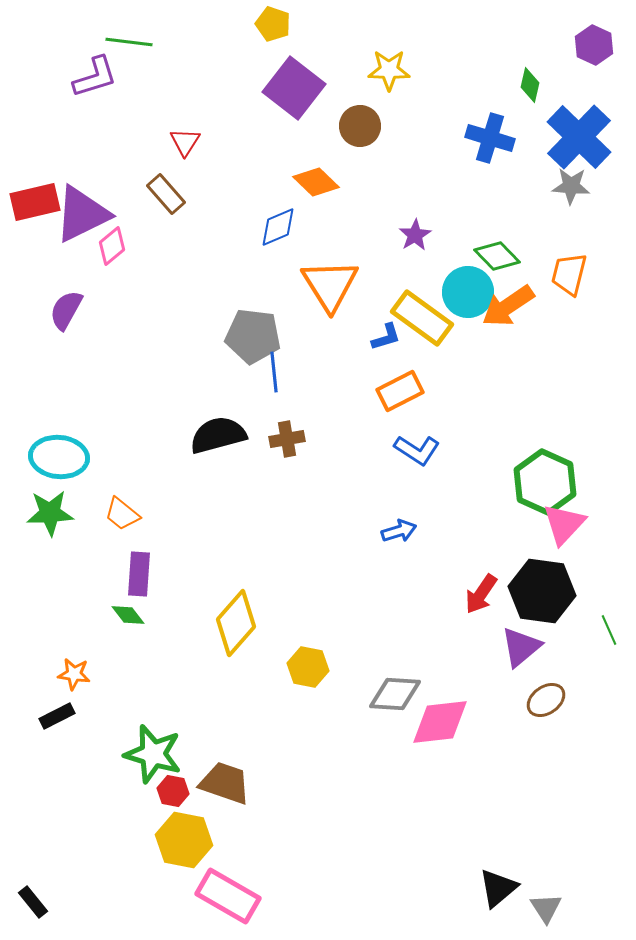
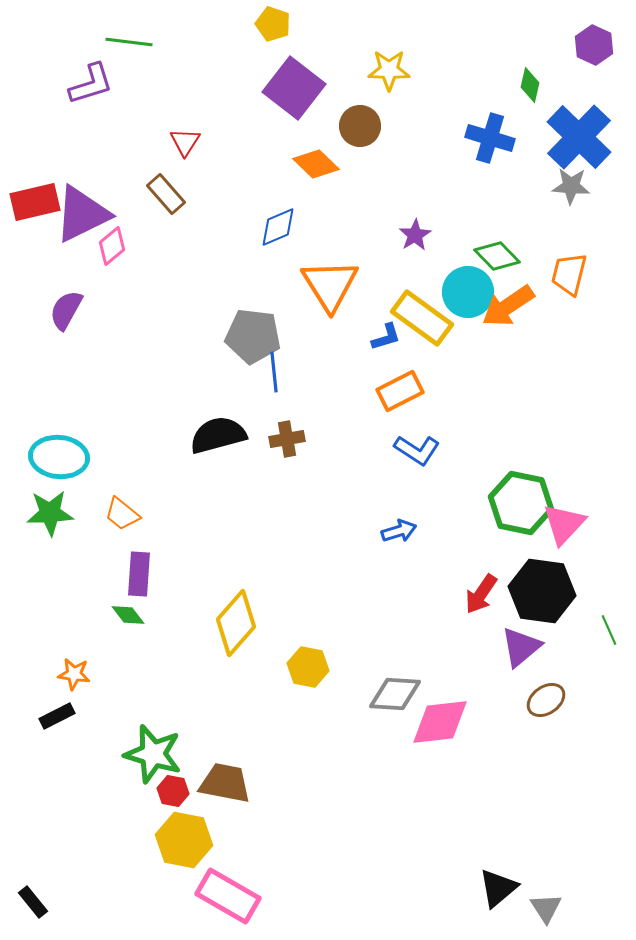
purple L-shape at (95, 77): moved 4 px left, 7 px down
orange diamond at (316, 182): moved 18 px up
green hexagon at (545, 482): moved 24 px left, 21 px down; rotated 12 degrees counterclockwise
brown trapezoid at (225, 783): rotated 8 degrees counterclockwise
